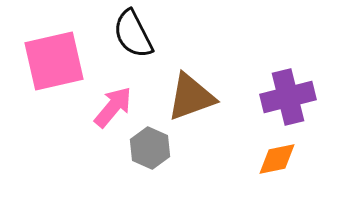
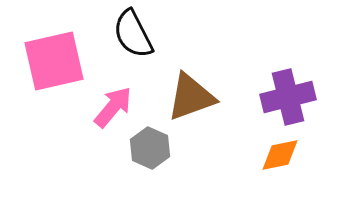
orange diamond: moved 3 px right, 4 px up
